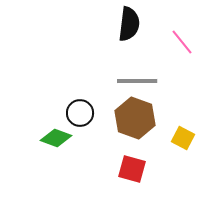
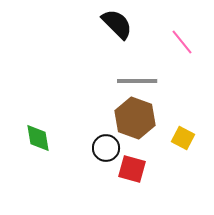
black semicircle: moved 12 px left; rotated 52 degrees counterclockwise
black circle: moved 26 px right, 35 px down
green diamond: moved 18 px left; rotated 60 degrees clockwise
